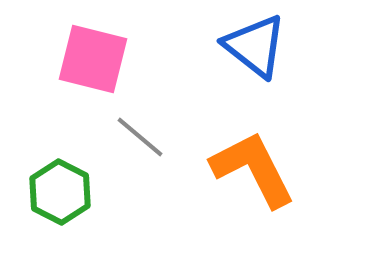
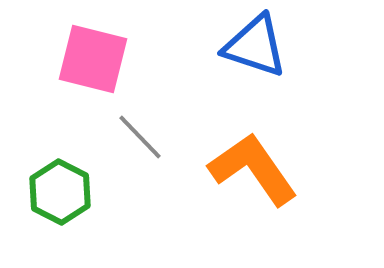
blue triangle: rotated 20 degrees counterclockwise
gray line: rotated 6 degrees clockwise
orange L-shape: rotated 8 degrees counterclockwise
